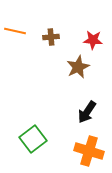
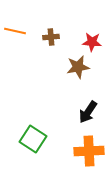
red star: moved 1 px left, 2 px down
brown star: rotated 15 degrees clockwise
black arrow: moved 1 px right
green square: rotated 20 degrees counterclockwise
orange cross: rotated 20 degrees counterclockwise
